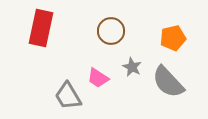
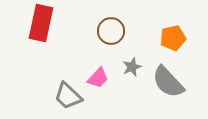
red rectangle: moved 5 px up
gray star: rotated 24 degrees clockwise
pink trapezoid: rotated 80 degrees counterclockwise
gray trapezoid: rotated 16 degrees counterclockwise
